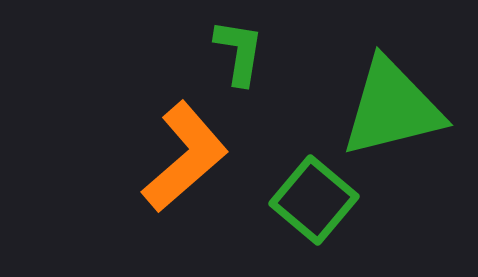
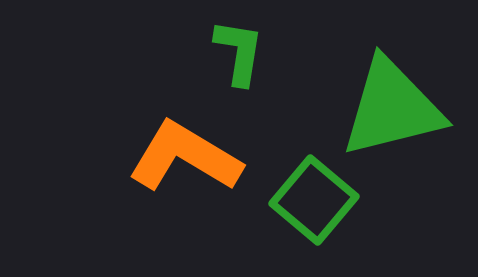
orange L-shape: rotated 108 degrees counterclockwise
